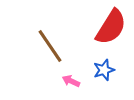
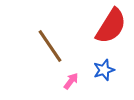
red semicircle: moved 1 px up
pink arrow: rotated 102 degrees clockwise
